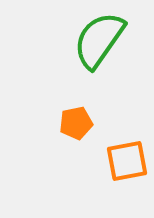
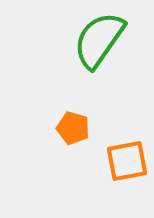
orange pentagon: moved 3 px left, 5 px down; rotated 28 degrees clockwise
